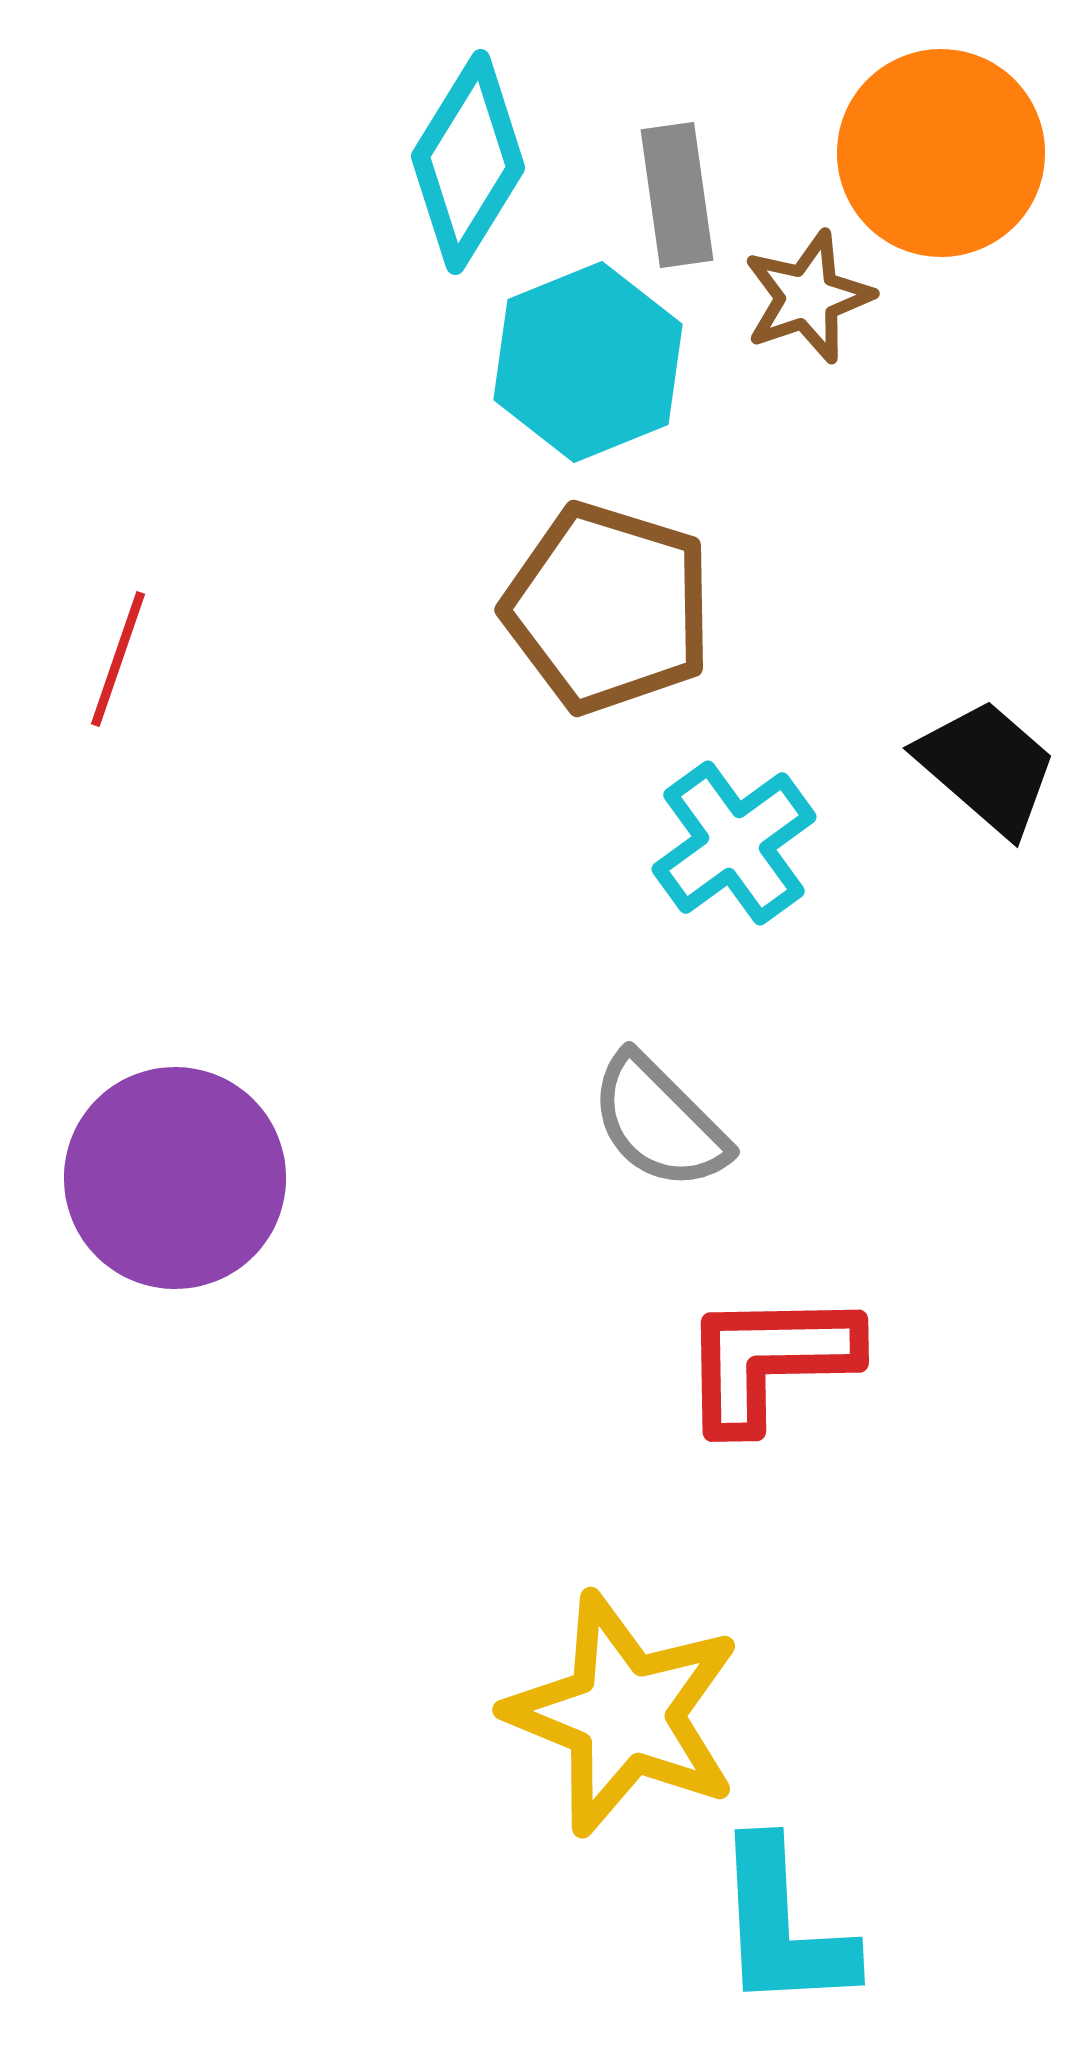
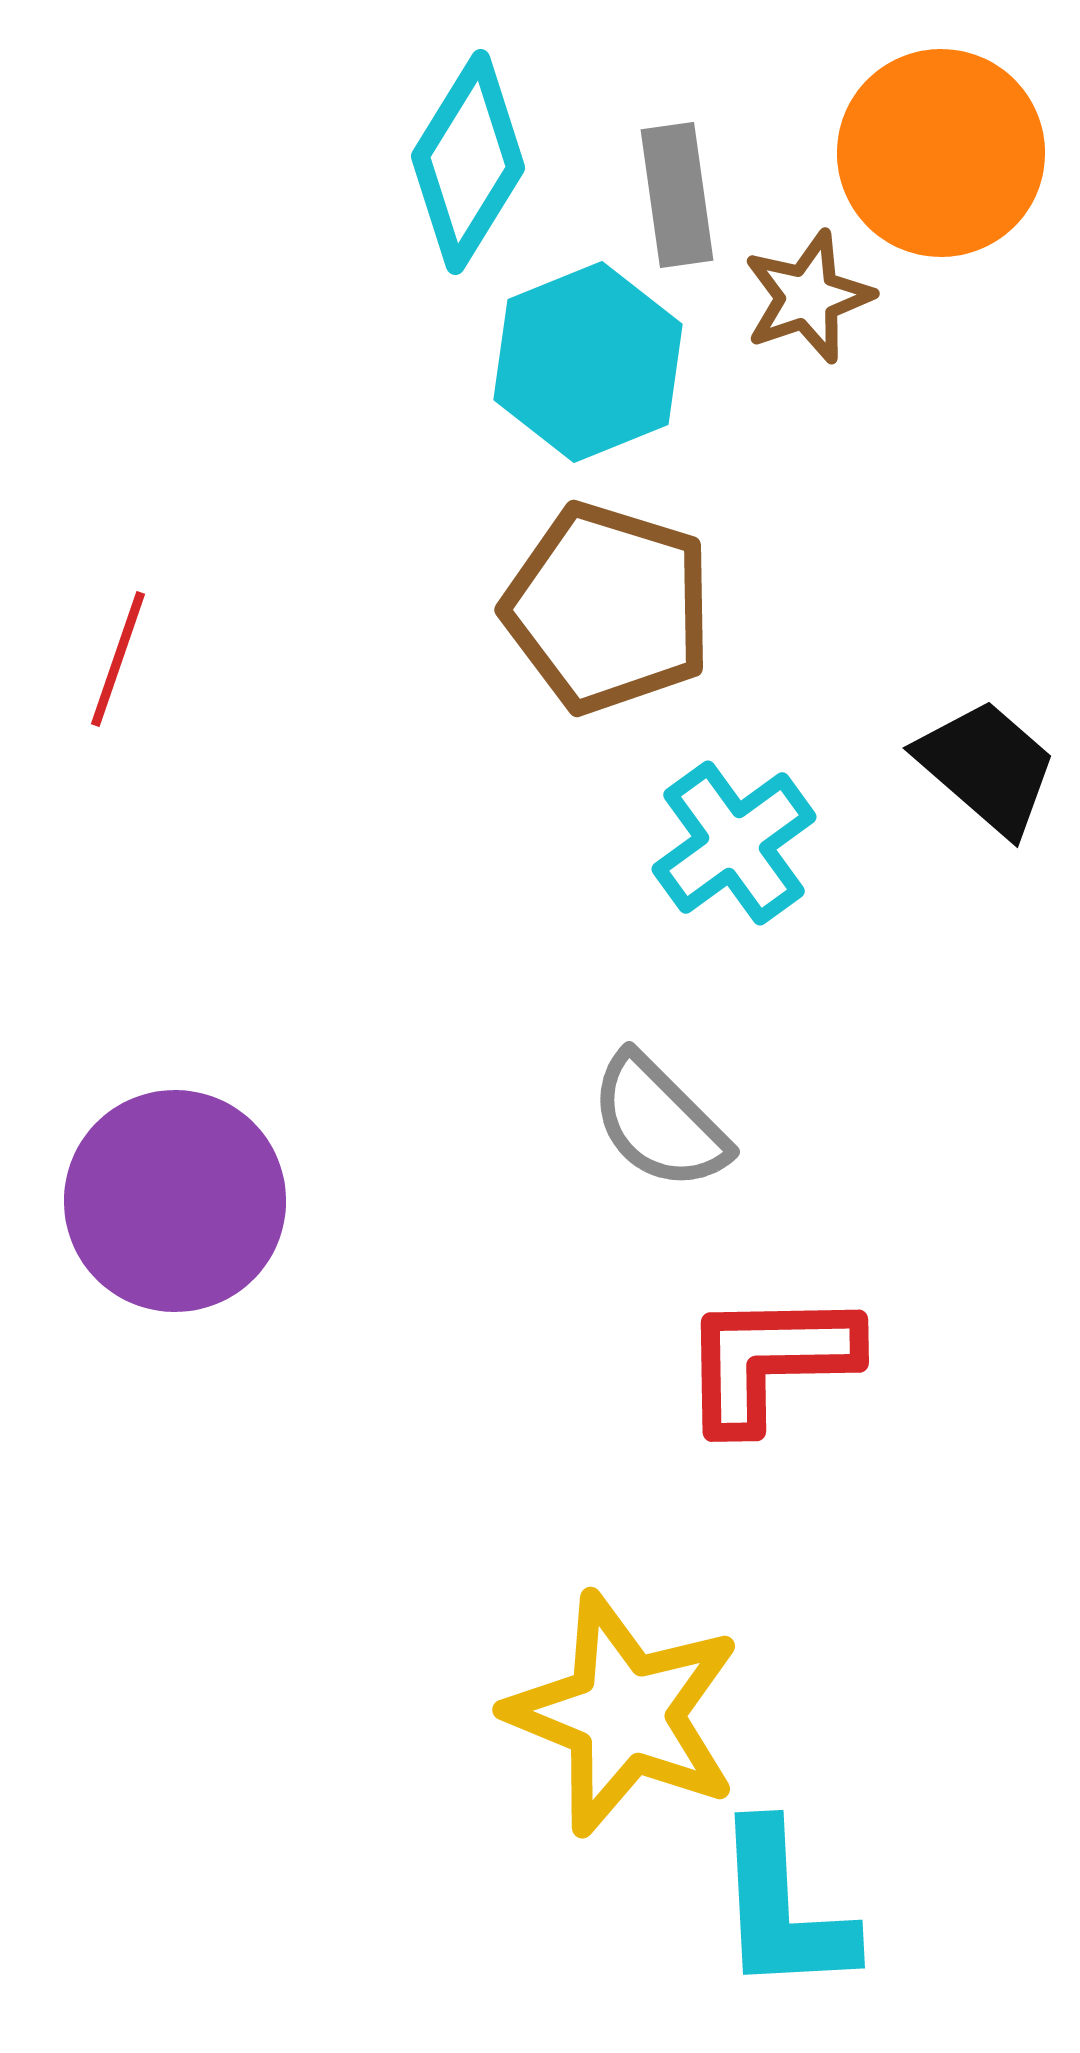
purple circle: moved 23 px down
cyan L-shape: moved 17 px up
